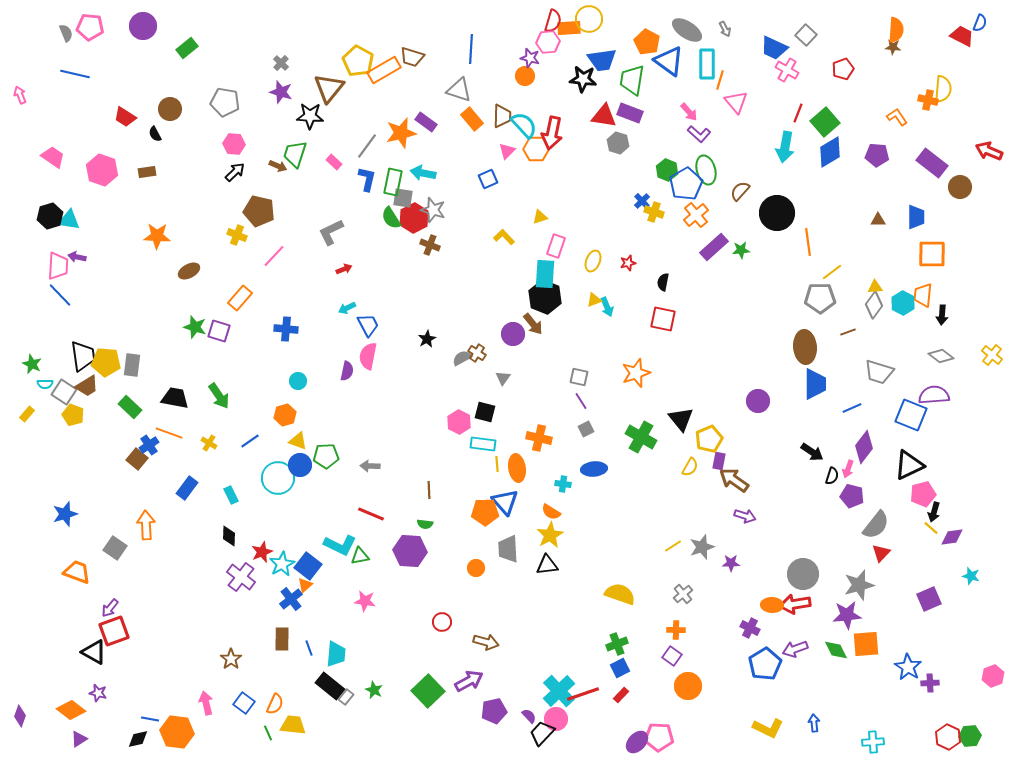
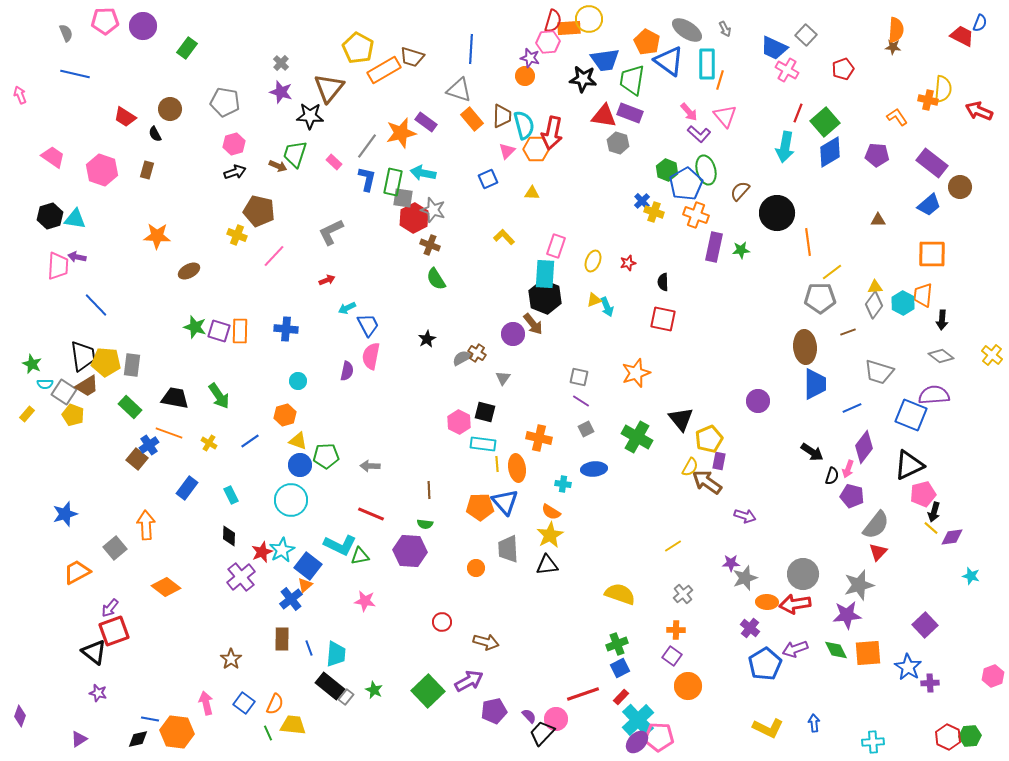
pink pentagon at (90, 27): moved 15 px right, 6 px up; rotated 8 degrees counterclockwise
green rectangle at (187, 48): rotated 15 degrees counterclockwise
blue trapezoid at (602, 60): moved 3 px right
yellow pentagon at (358, 61): moved 13 px up
pink triangle at (736, 102): moved 11 px left, 14 px down
cyan semicircle at (524, 125): rotated 28 degrees clockwise
pink hexagon at (234, 144): rotated 20 degrees counterclockwise
red arrow at (989, 151): moved 10 px left, 40 px up
brown rectangle at (147, 172): moved 2 px up; rotated 66 degrees counterclockwise
black arrow at (235, 172): rotated 25 degrees clockwise
orange cross at (696, 215): rotated 30 degrees counterclockwise
yellow triangle at (540, 217): moved 8 px left, 24 px up; rotated 21 degrees clockwise
blue trapezoid at (916, 217): moved 13 px right, 12 px up; rotated 50 degrees clockwise
green semicircle at (391, 218): moved 45 px right, 61 px down
cyan triangle at (69, 220): moved 6 px right, 1 px up
purple rectangle at (714, 247): rotated 36 degrees counterclockwise
red arrow at (344, 269): moved 17 px left, 11 px down
black semicircle at (663, 282): rotated 12 degrees counterclockwise
blue line at (60, 295): moved 36 px right, 10 px down
orange rectangle at (240, 298): moved 33 px down; rotated 40 degrees counterclockwise
black arrow at (942, 315): moved 5 px down
pink semicircle at (368, 356): moved 3 px right
purple line at (581, 401): rotated 24 degrees counterclockwise
green cross at (641, 437): moved 4 px left
cyan circle at (278, 478): moved 13 px right, 22 px down
brown arrow at (734, 480): moved 27 px left, 2 px down
orange pentagon at (485, 512): moved 5 px left, 5 px up
gray star at (702, 547): moved 43 px right, 31 px down
gray square at (115, 548): rotated 15 degrees clockwise
red triangle at (881, 553): moved 3 px left, 1 px up
cyan star at (282, 564): moved 14 px up
orange trapezoid at (77, 572): rotated 48 degrees counterclockwise
purple cross at (241, 577): rotated 12 degrees clockwise
purple square at (929, 599): moved 4 px left, 26 px down; rotated 20 degrees counterclockwise
orange ellipse at (772, 605): moved 5 px left, 3 px up
purple cross at (750, 628): rotated 12 degrees clockwise
orange square at (866, 644): moved 2 px right, 9 px down
black triangle at (94, 652): rotated 8 degrees clockwise
cyan cross at (559, 691): moved 79 px right, 29 px down
red rectangle at (621, 695): moved 2 px down
orange diamond at (71, 710): moved 95 px right, 123 px up
